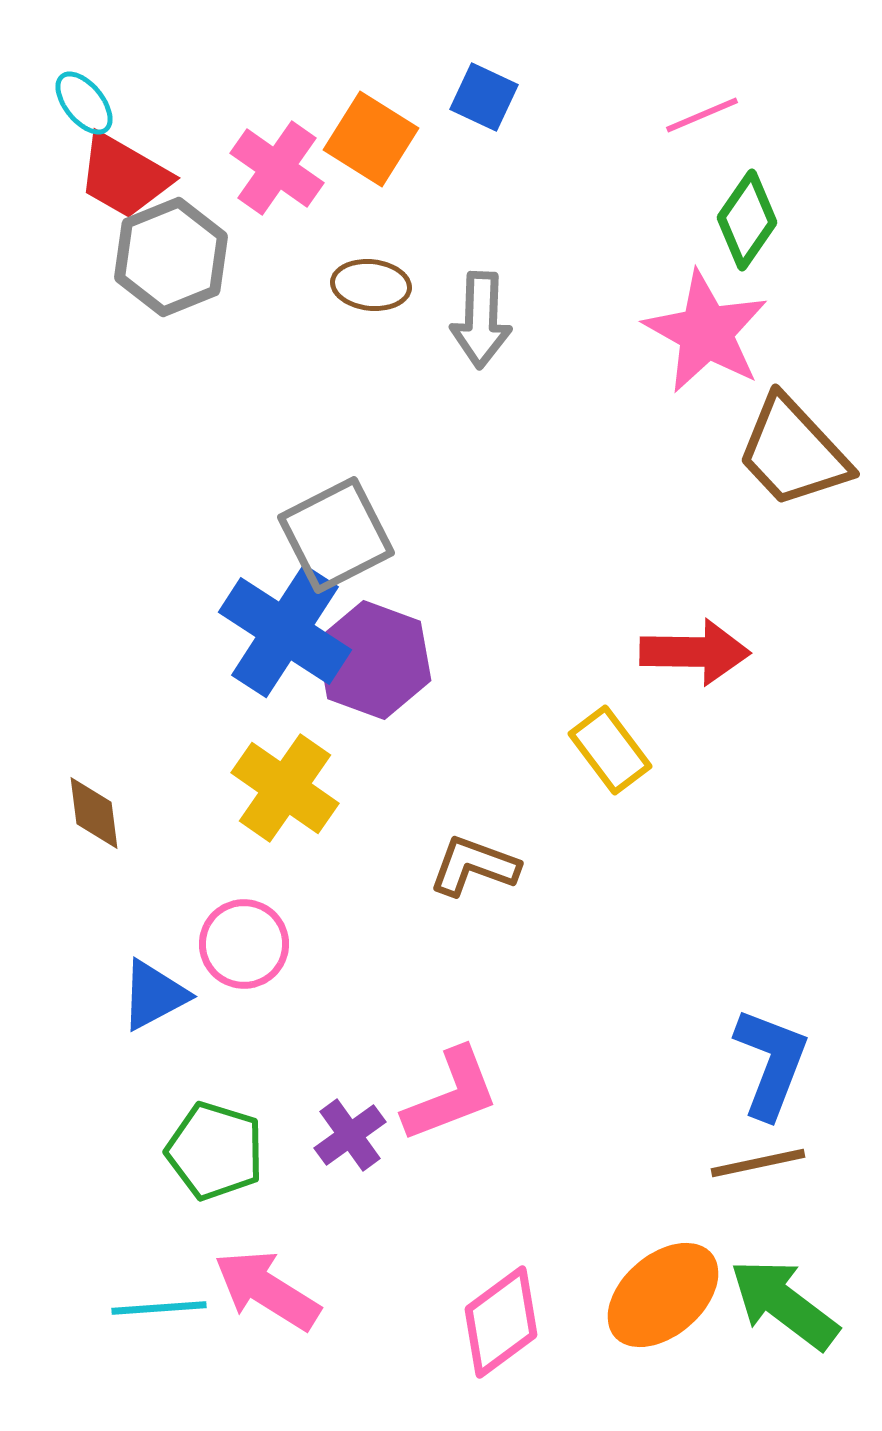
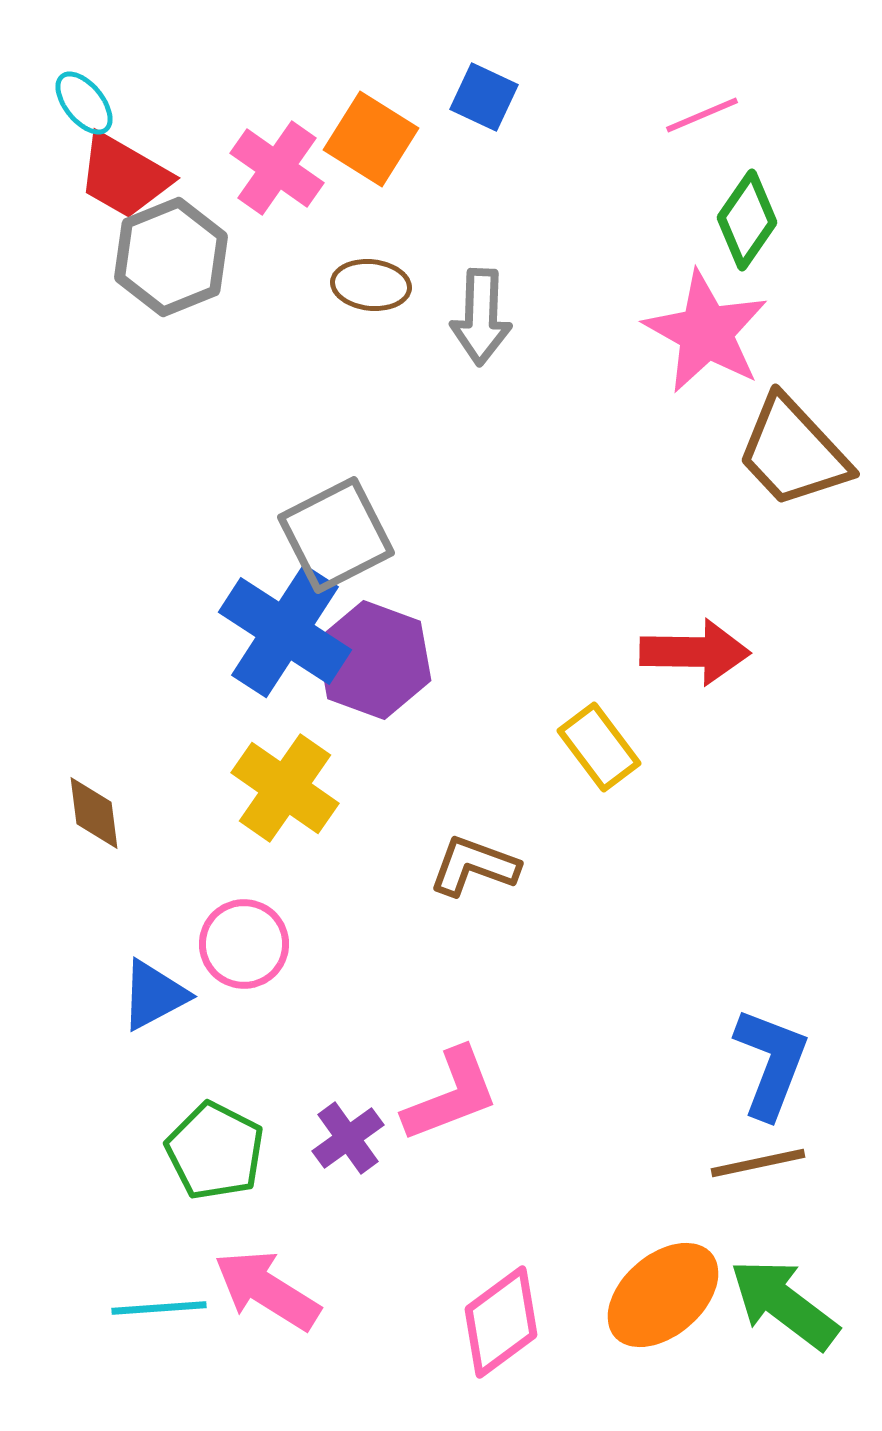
gray arrow: moved 3 px up
yellow rectangle: moved 11 px left, 3 px up
purple cross: moved 2 px left, 3 px down
green pentagon: rotated 10 degrees clockwise
